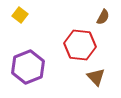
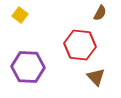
brown semicircle: moved 3 px left, 4 px up
purple hexagon: rotated 24 degrees clockwise
